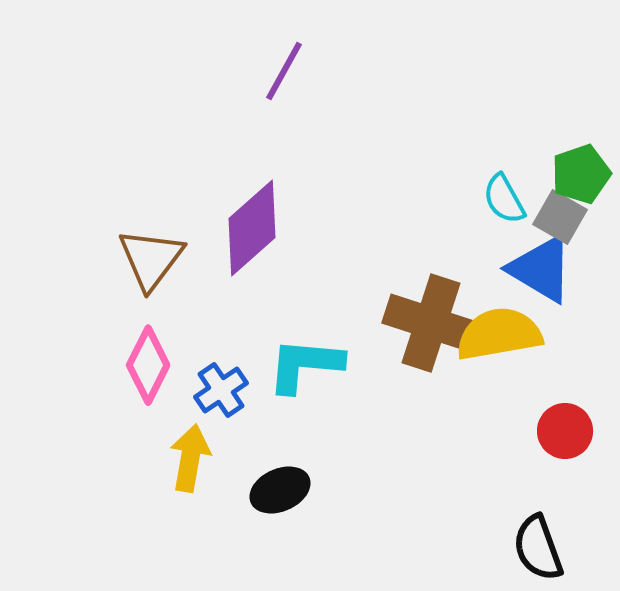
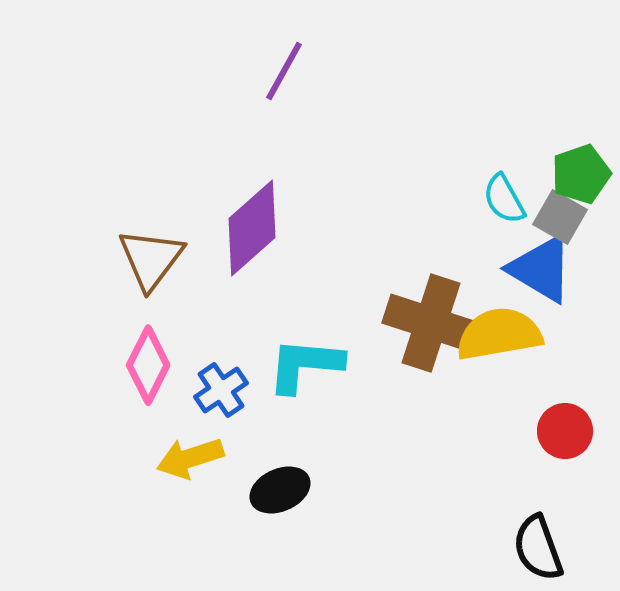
yellow arrow: rotated 118 degrees counterclockwise
